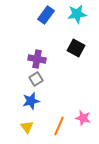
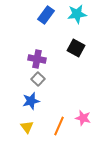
gray square: moved 2 px right; rotated 16 degrees counterclockwise
